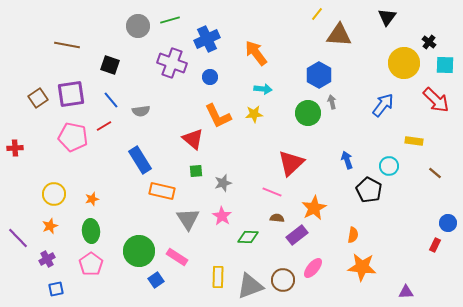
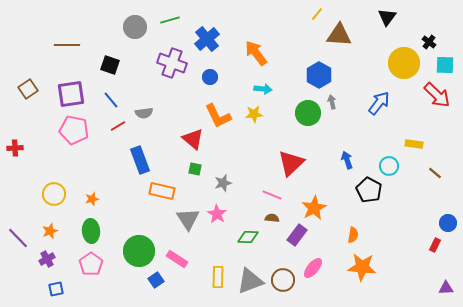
gray circle at (138, 26): moved 3 px left, 1 px down
blue cross at (207, 39): rotated 15 degrees counterclockwise
brown line at (67, 45): rotated 10 degrees counterclockwise
brown square at (38, 98): moved 10 px left, 9 px up
red arrow at (436, 100): moved 1 px right, 5 px up
blue arrow at (383, 105): moved 4 px left, 2 px up
gray semicircle at (141, 111): moved 3 px right, 2 px down
red line at (104, 126): moved 14 px right
pink pentagon at (73, 137): moved 1 px right, 7 px up
yellow rectangle at (414, 141): moved 3 px down
blue rectangle at (140, 160): rotated 12 degrees clockwise
green square at (196, 171): moved 1 px left, 2 px up; rotated 16 degrees clockwise
pink line at (272, 192): moved 3 px down
pink star at (222, 216): moved 5 px left, 2 px up
brown semicircle at (277, 218): moved 5 px left
orange star at (50, 226): moved 5 px down
purple rectangle at (297, 235): rotated 15 degrees counterclockwise
pink rectangle at (177, 257): moved 2 px down
gray triangle at (250, 286): moved 5 px up
purple triangle at (406, 292): moved 40 px right, 4 px up
